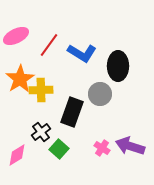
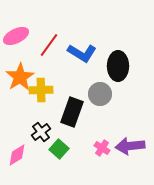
orange star: moved 2 px up
purple arrow: rotated 24 degrees counterclockwise
